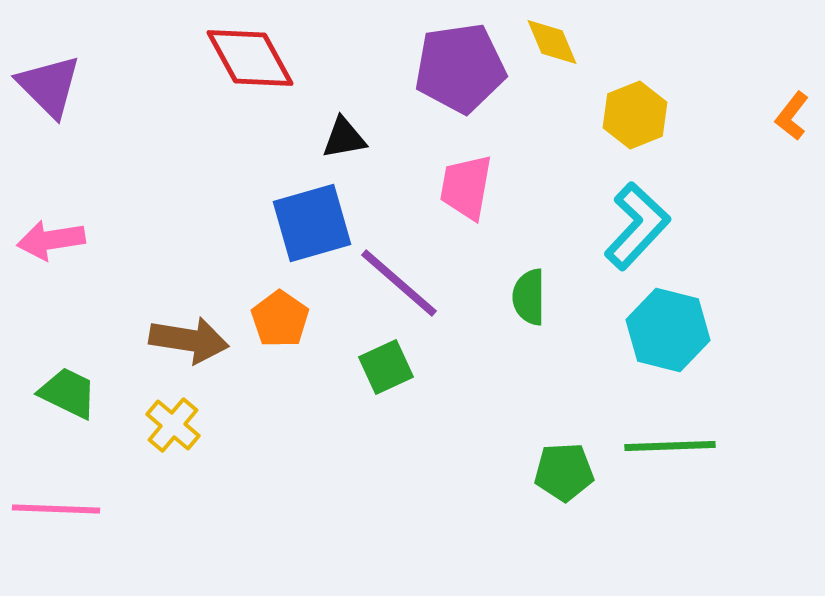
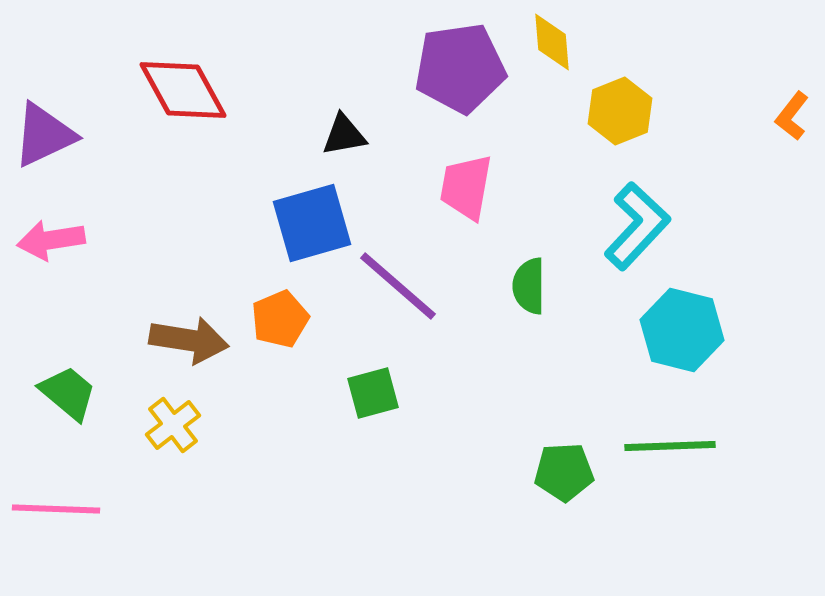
yellow diamond: rotated 18 degrees clockwise
red diamond: moved 67 px left, 32 px down
purple triangle: moved 5 px left, 49 px down; rotated 50 degrees clockwise
yellow hexagon: moved 15 px left, 4 px up
black triangle: moved 3 px up
purple line: moved 1 px left, 3 px down
green semicircle: moved 11 px up
orange pentagon: rotated 14 degrees clockwise
cyan hexagon: moved 14 px right
green square: moved 13 px left, 26 px down; rotated 10 degrees clockwise
green trapezoid: rotated 14 degrees clockwise
yellow cross: rotated 12 degrees clockwise
